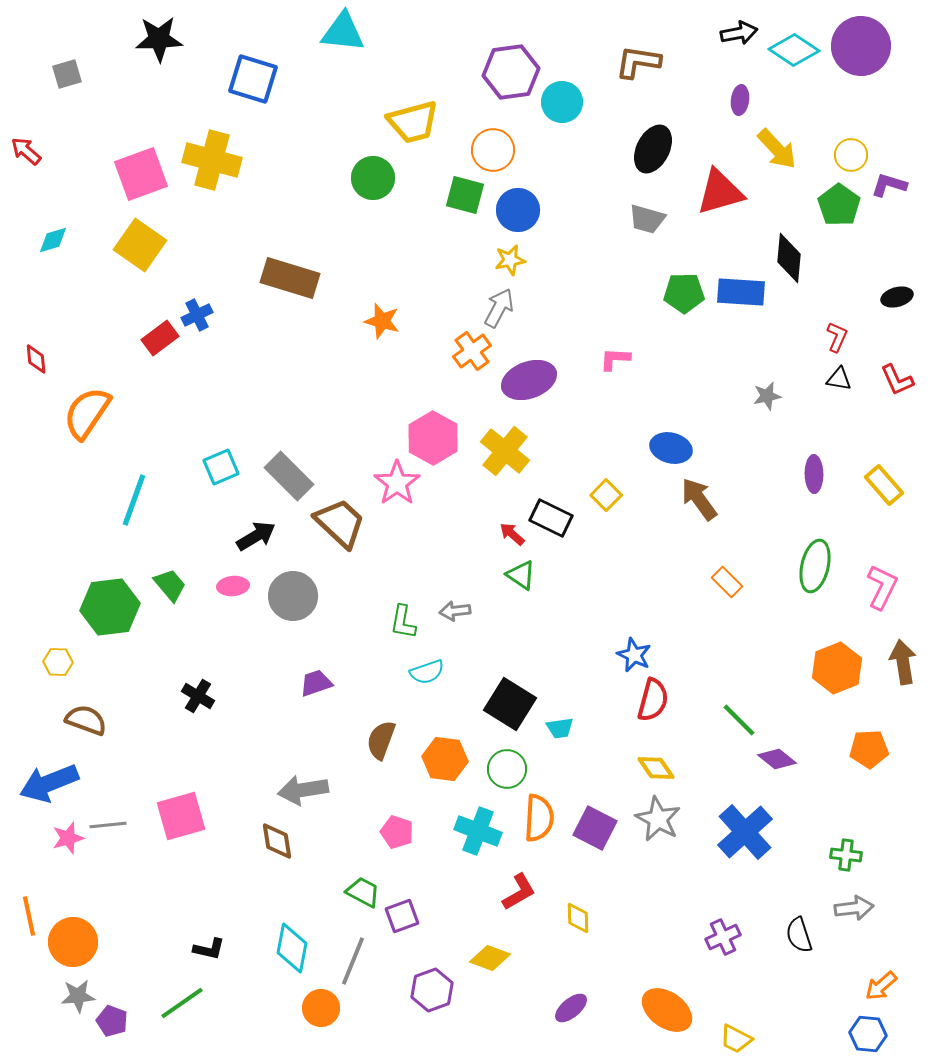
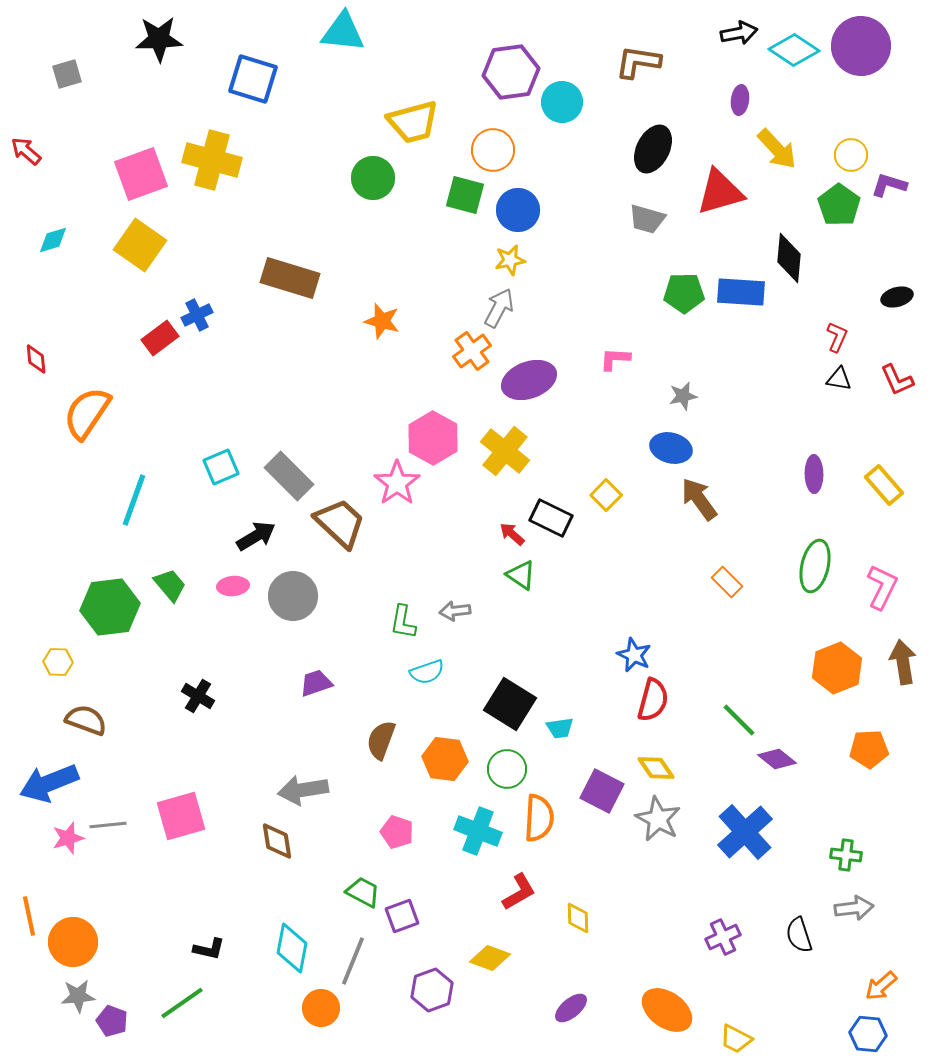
gray star at (767, 396): moved 84 px left
purple square at (595, 828): moved 7 px right, 37 px up
